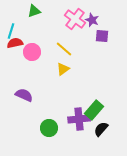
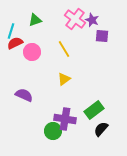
green triangle: moved 1 px right, 9 px down
red semicircle: rotated 14 degrees counterclockwise
yellow line: rotated 18 degrees clockwise
yellow triangle: moved 1 px right, 10 px down
green rectangle: rotated 12 degrees clockwise
purple cross: moved 14 px left; rotated 15 degrees clockwise
green circle: moved 4 px right, 3 px down
